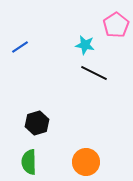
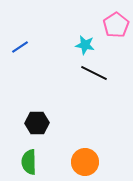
black hexagon: rotated 15 degrees clockwise
orange circle: moved 1 px left
